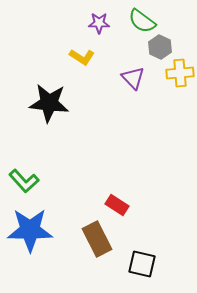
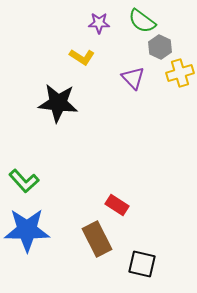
yellow cross: rotated 12 degrees counterclockwise
black star: moved 9 px right
blue star: moved 3 px left
